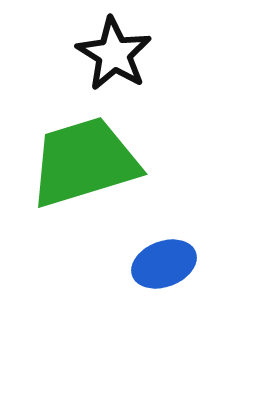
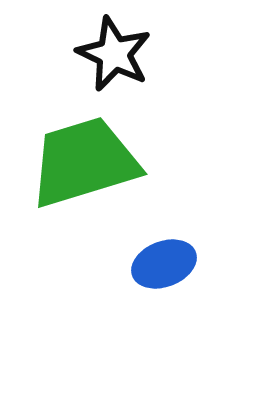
black star: rotated 6 degrees counterclockwise
